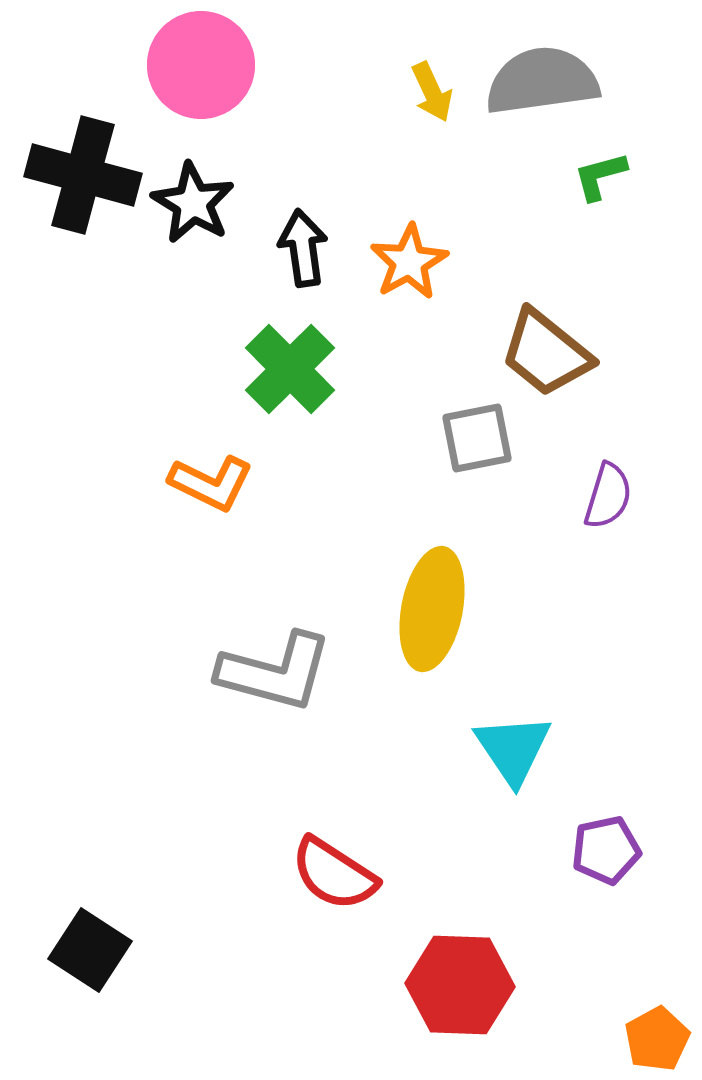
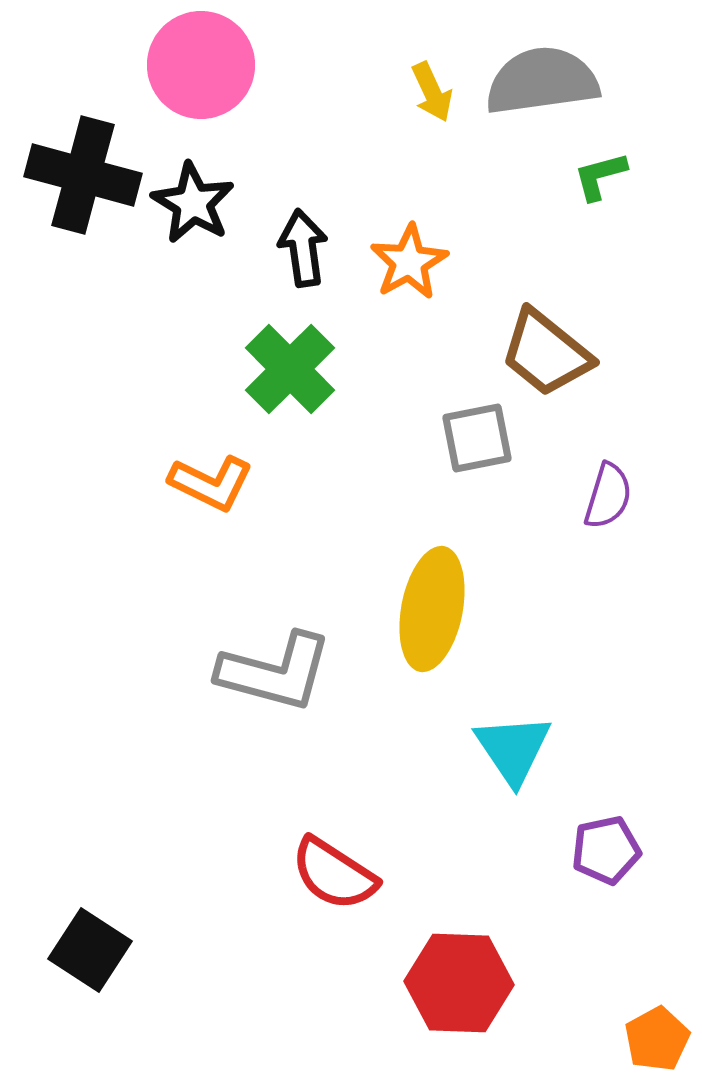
red hexagon: moved 1 px left, 2 px up
